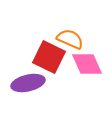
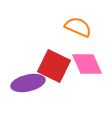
orange semicircle: moved 8 px right, 12 px up
red square: moved 5 px right, 9 px down
